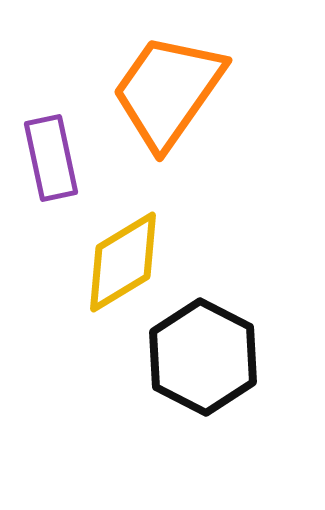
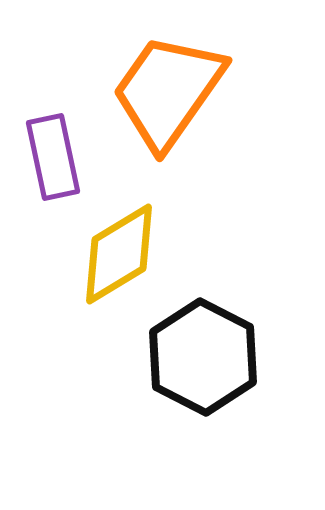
purple rectangle: moved 2 px right, 1 px up
yellow diamond: moved 4 px left, 8 px up
